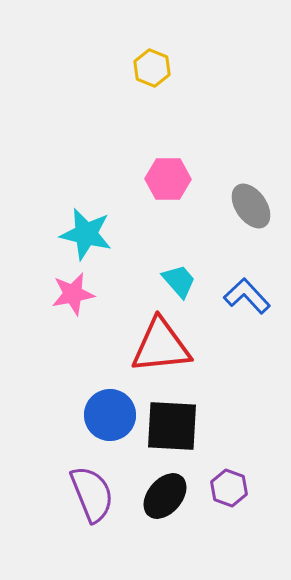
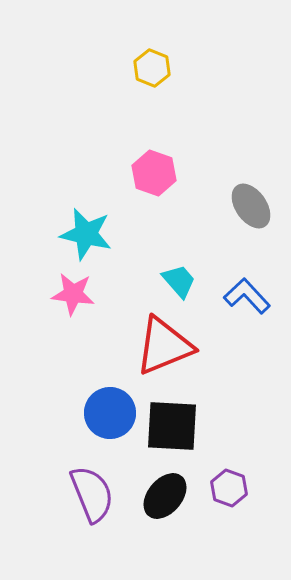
pink hexagon: moved 14 px left, 6 px up; rotated 18 degrees clockwise
pink star: rotated 18 degrees clockwise
red triangle: moved 3 px right; rotated 16 degrees counterclockwise
blue circle: moved 2 px up
